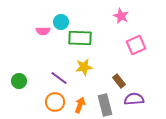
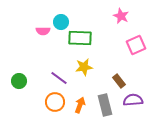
purple semicircle: moved 1 px left, 1 px down
